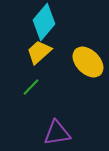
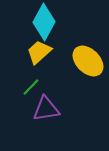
cyan diamond: rotated 12 degrees counterclockwise
yellow ellipse: moved 1 px up
purple triangle: moved 11 px left, 24 px up
